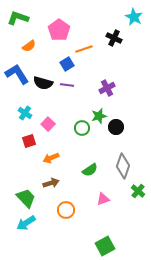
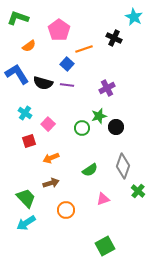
blue square: rotated 16 degrees counterclockwise
